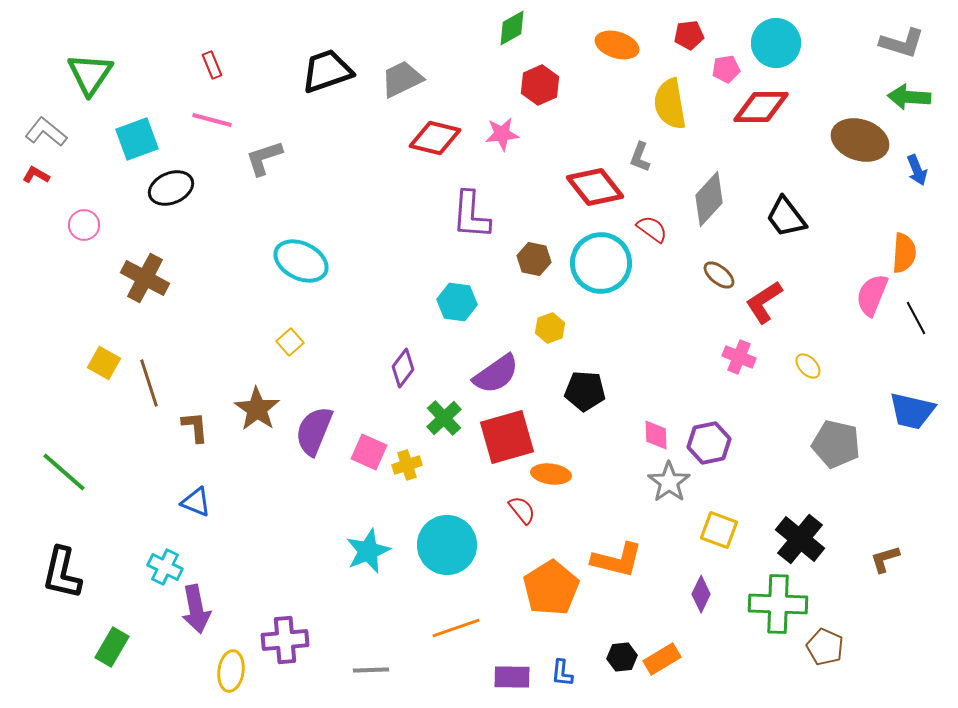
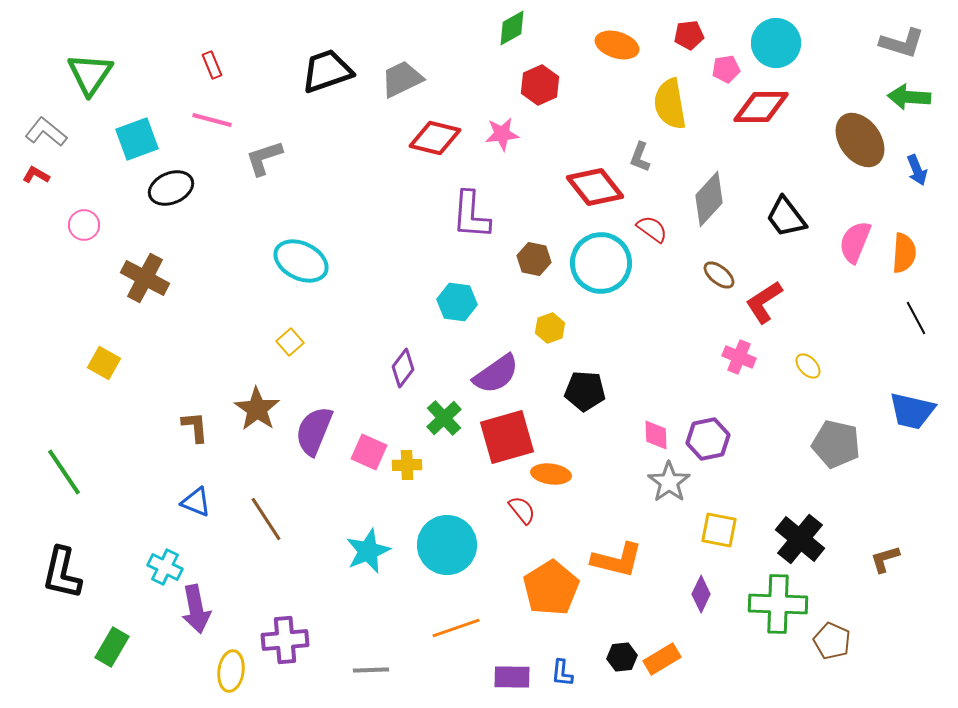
brown ellipse at (860, 140): rotated 36 degrees clockwise
pink semicircle at (872, 295): moved 17 px left, 53 px up
brown line at (149, 383): moved 117 px right, 136 px down; rotated 15 degrees counterclockwise
purple hexagon at (709, 443): moved 1 px left, 4 px up
yellow cross at (407, 465): rotated 16 degrees clockwise
green line at (64, 472): rotated 15 degrees clockwise
yellow square at (719, 530): rotated 9 degrees counterclockwise
brown pentagon at (825, 647): moved 7 px right, 6 px up
